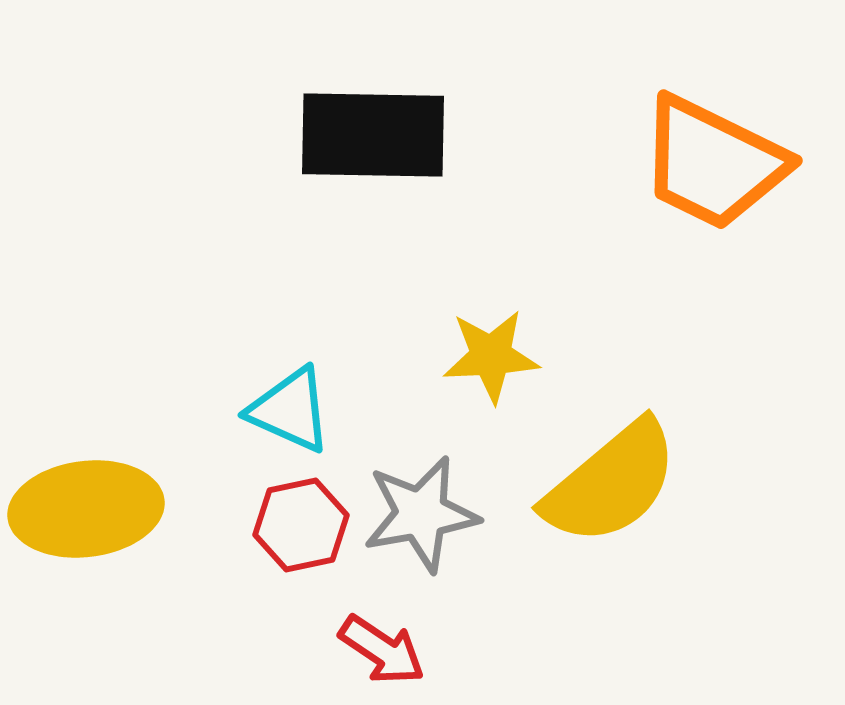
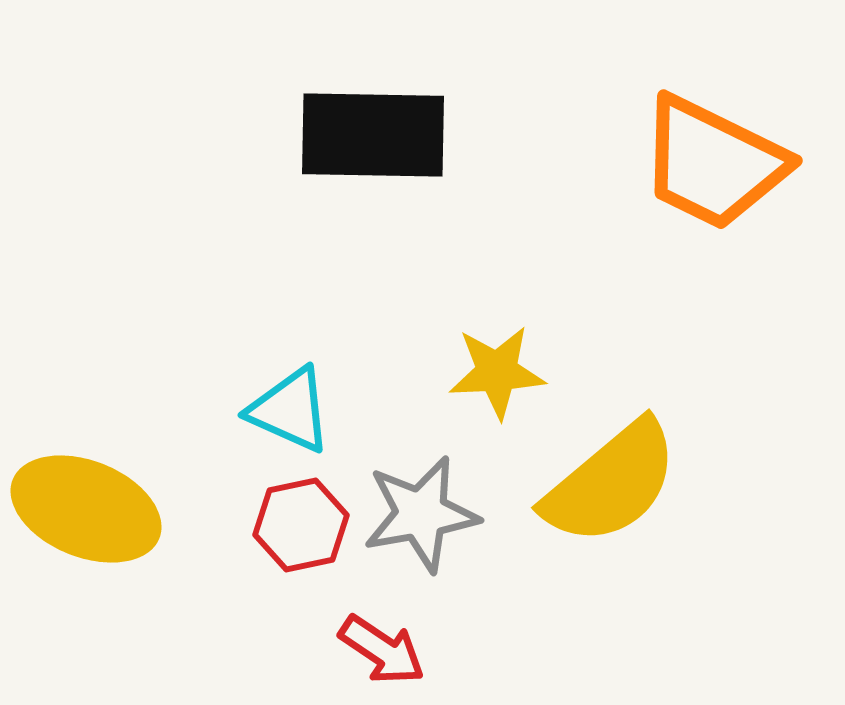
yellow star: moved 6 px right, 16 px down
yellow ellipse: rotated 29 degrees clockwise
